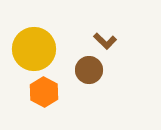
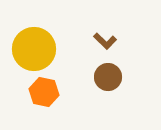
brown circle: moved 19 px right, 7 px down
orange hexagon: rotated 16 degrees counterclockwise
